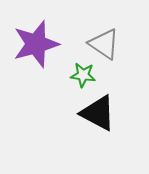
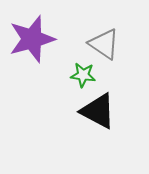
purple star: moved 4 px left, 5 px up
black triangle: moved 2 px up
